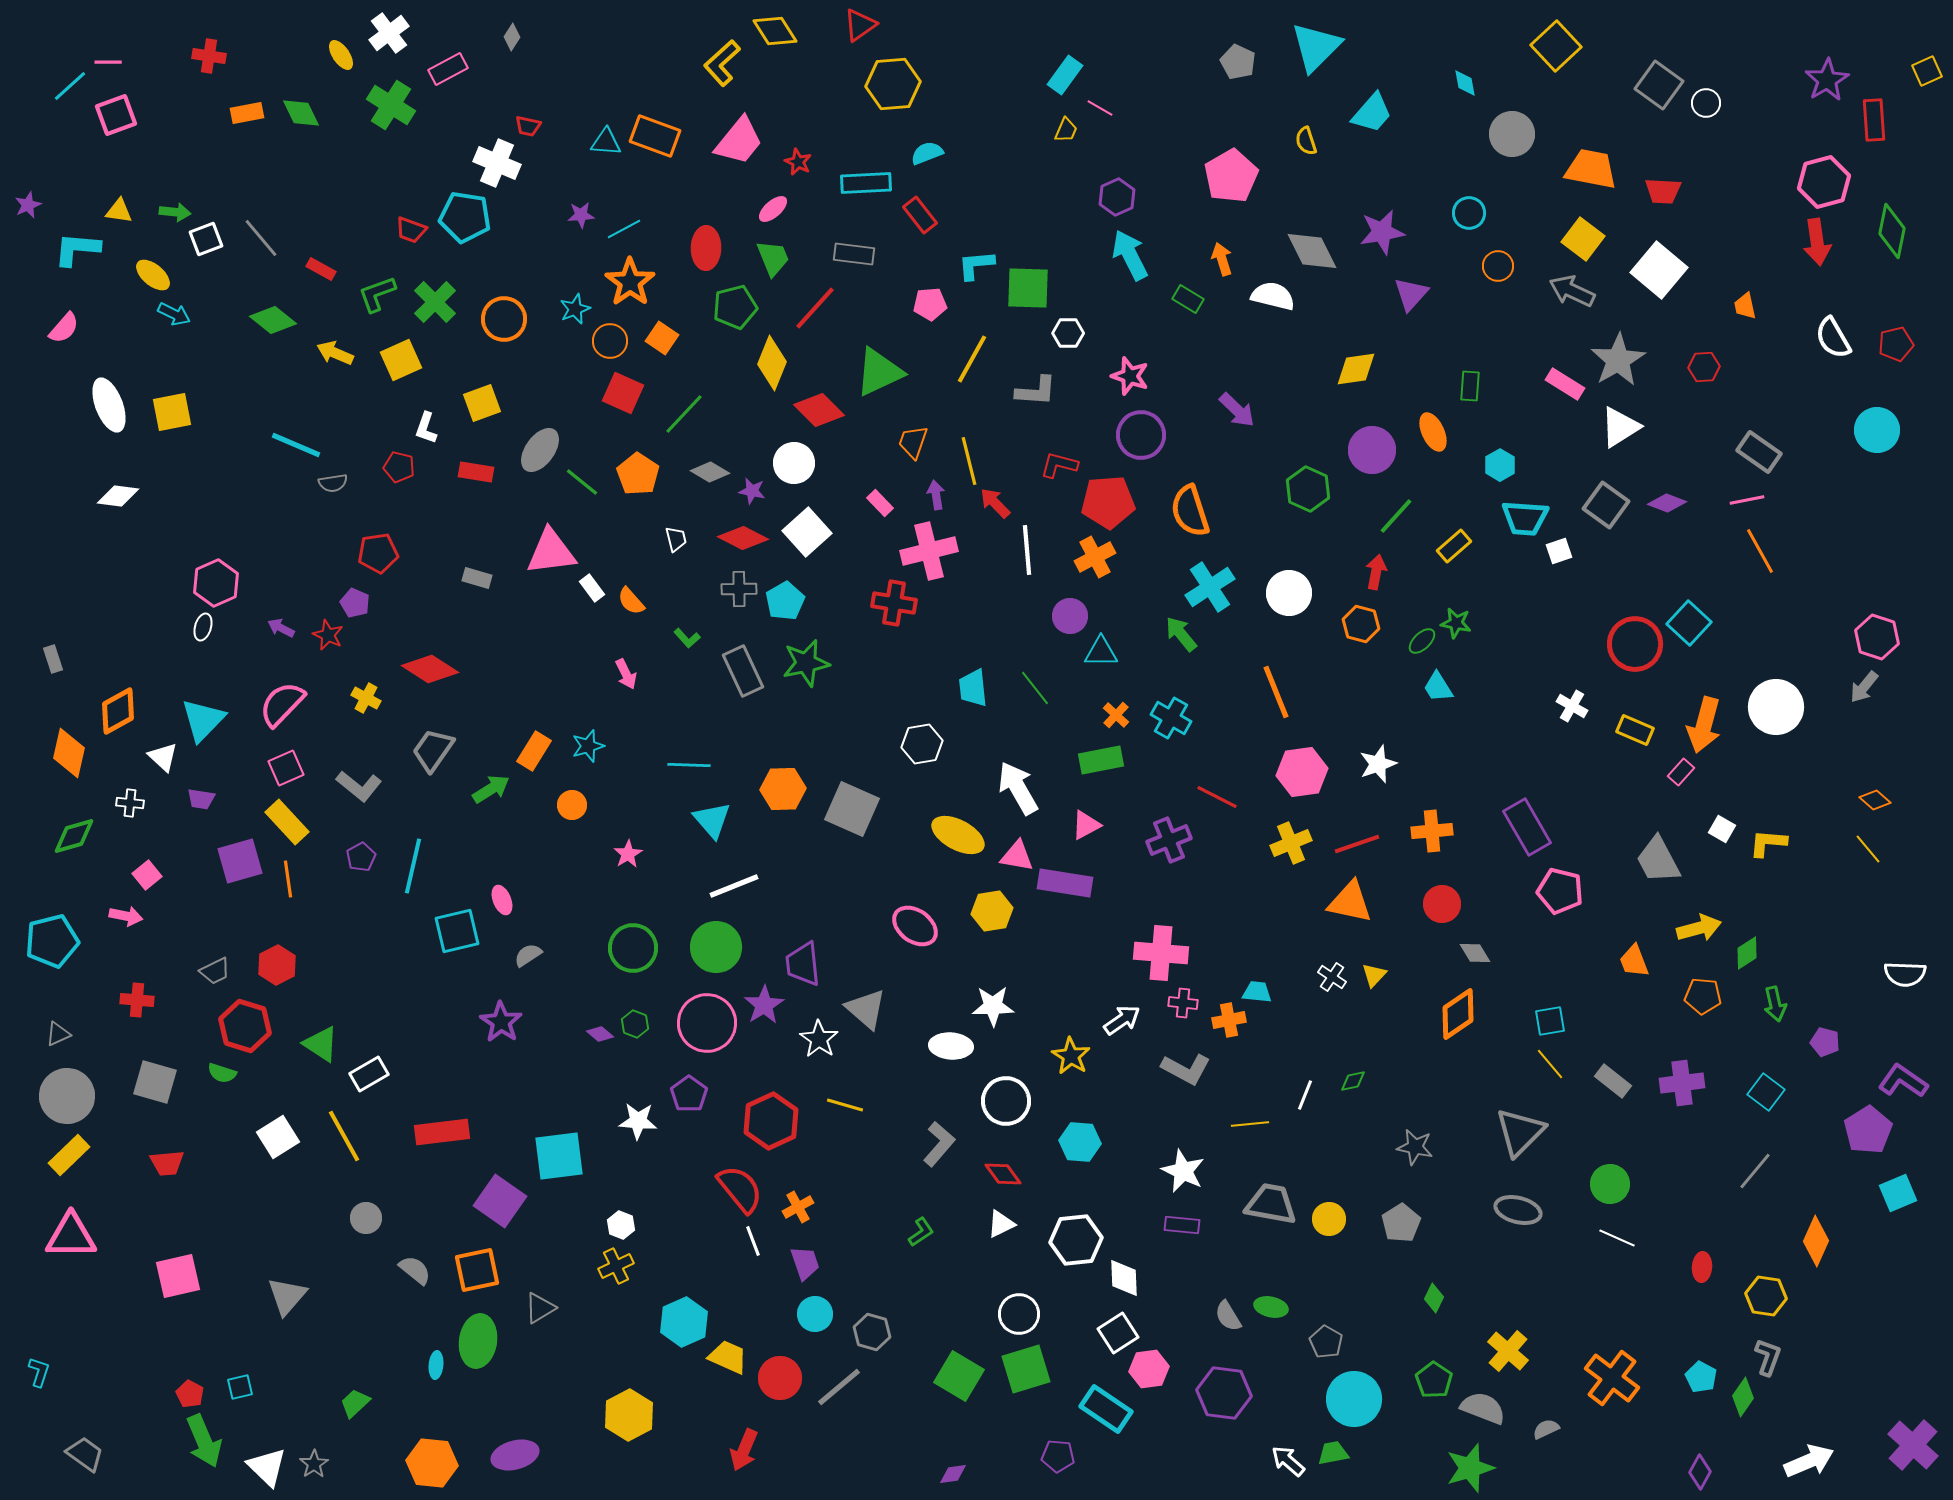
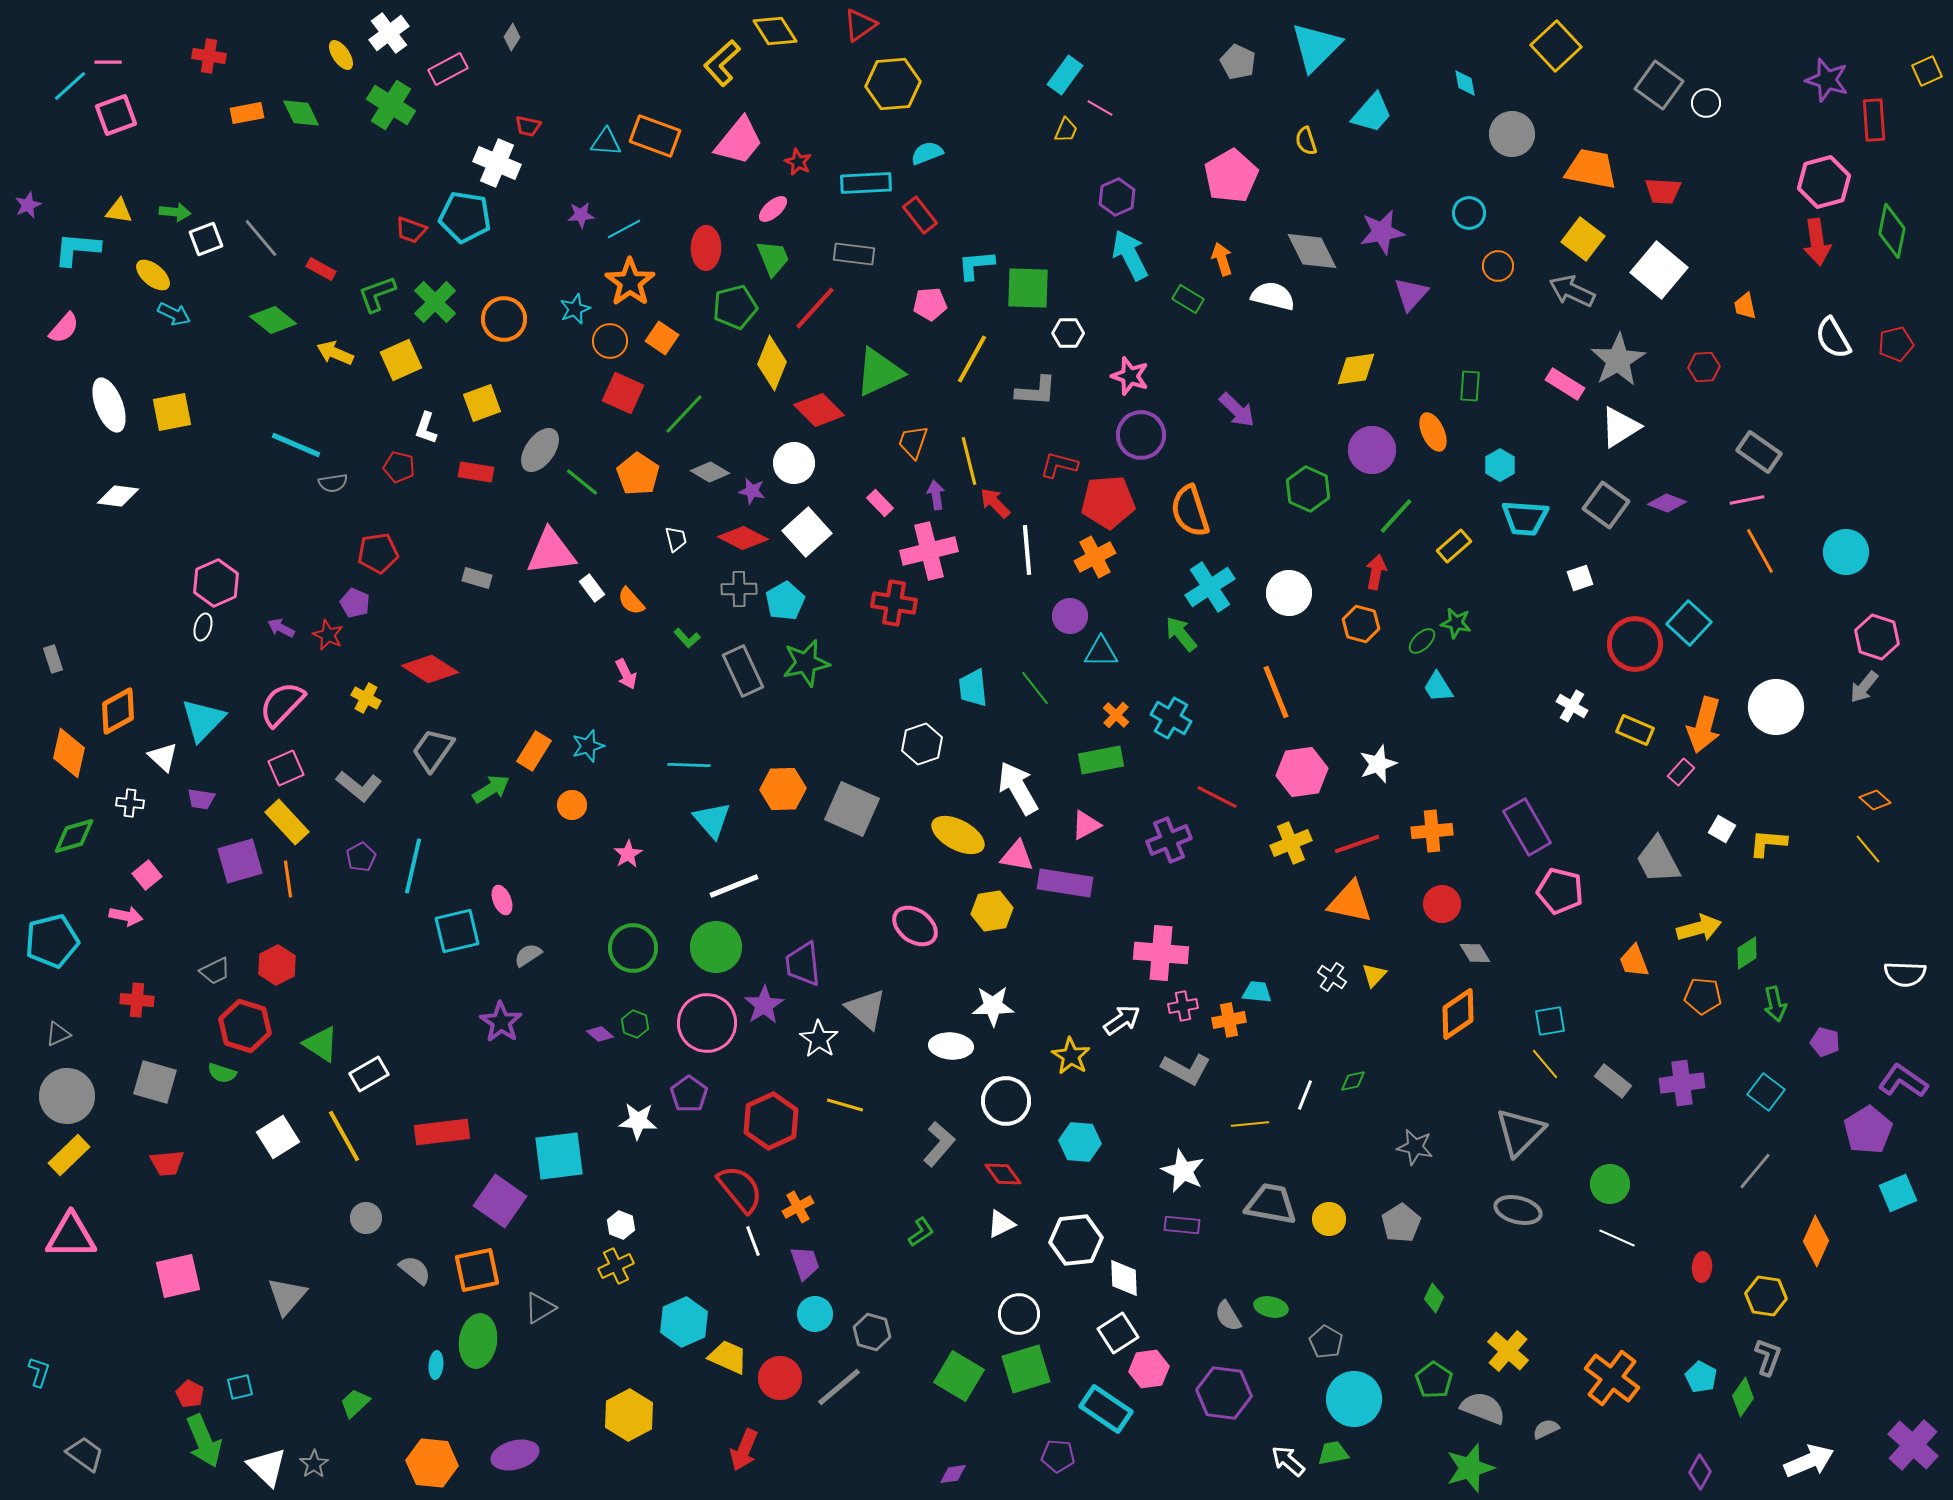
purple star at (1827, 80): rotated 24 degrees counterclockwise
cyan circle at (1877, 430): moved 31 px left, 122 px down
white square at (1559, 551): moved 21 px right, 27 px down
white hexagon at (922, 744): rotated 9 degrees counterclockwise
pink cross at (1183, 1003): moved 3 px down; rotated 16 degrees counterclockwise
yellow line at (1550, 1064): moved 5 px left
